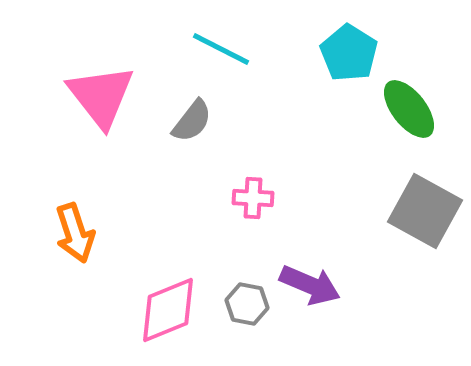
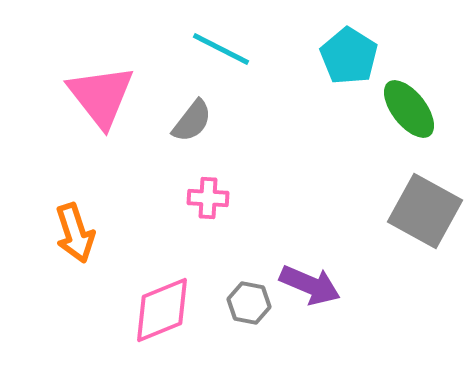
cyan pentagon: moved 3 px down
pink cross: moved 45 px left
gray hexagon: moved 2 px right, 1 px up
pink diamond: moved 6 px left
